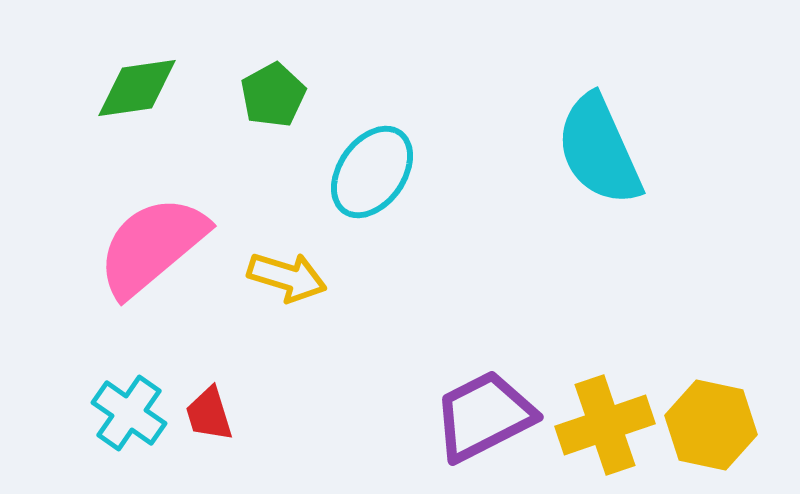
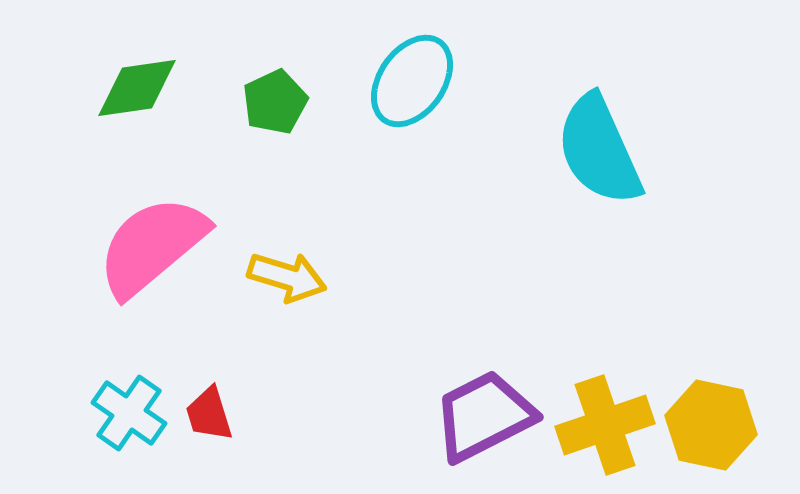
green pentagon: moved 2 px right, 7 px down; rotated 4 degrees clockwise
cyan ellipse: moved 40 px right, 91 px up
